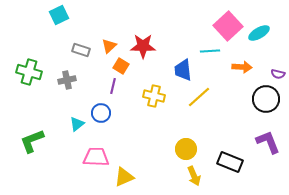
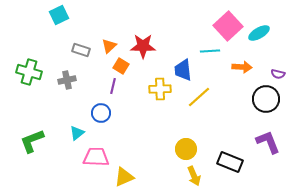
yellow cross: moved 6 px right, 7 px up; rotated 15 degrees counterclockwise
cyan triangle: moved 9 px down
